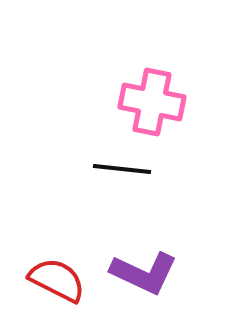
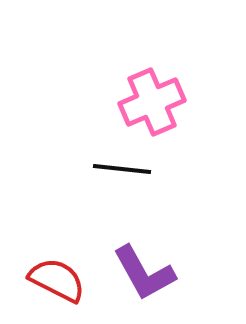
pink cross: rotated 34 degrees counterclockwise
purple L-shape: rotated 36 degrees clockwise
